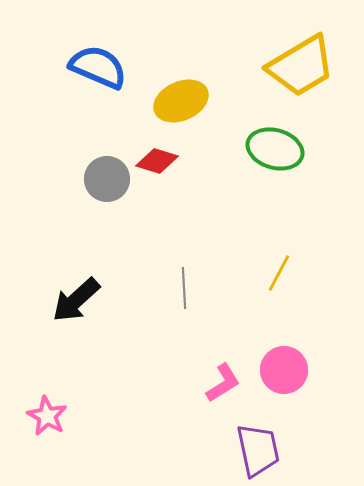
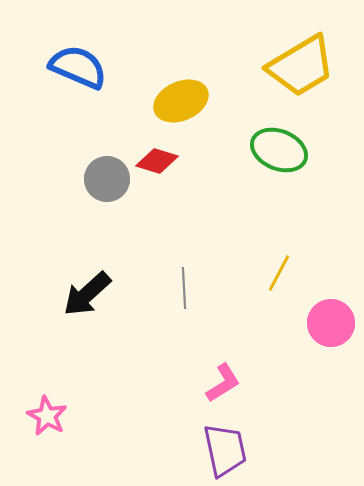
blue semicircle: moved 20 px left
green ellipse: moved 4 px right, 1 px down; rotated 6 degrees clockwise
black arrow: moved 11 px right, 6 px up
pink circle: moved 47 px right, 47 px up
purple trapezoid: moved 33 px left
